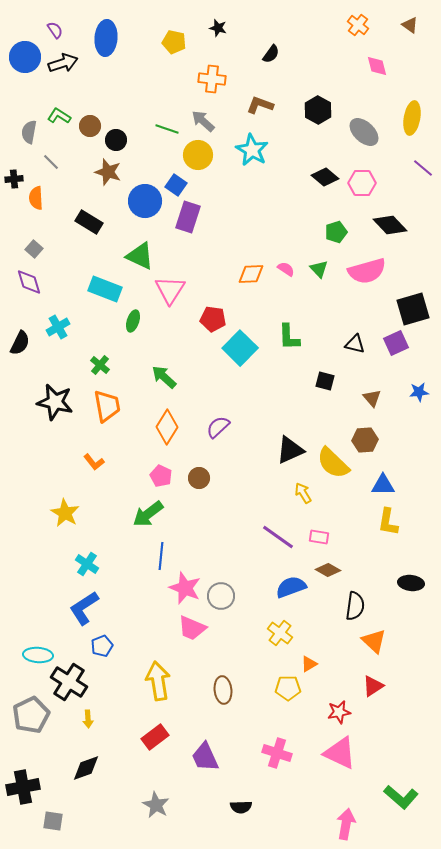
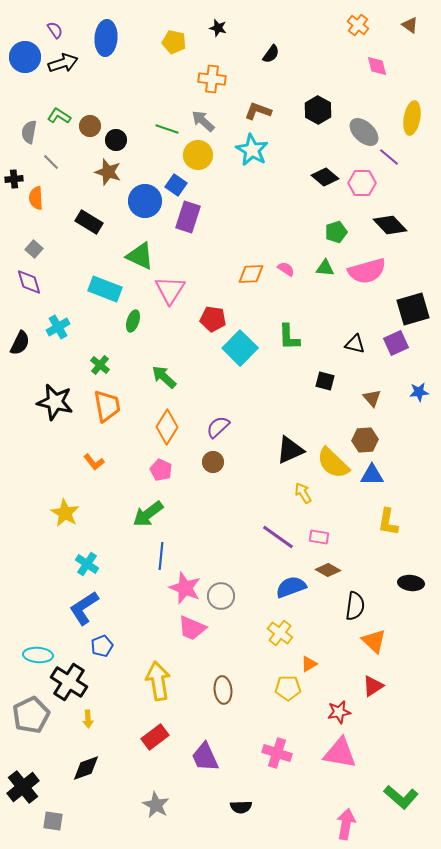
brown L-shape at (260, 105): moved 2 px left, 6 px down
purple line at (423, 168): moved 34 px left, 11 px up
green triangle at (319, 269): moved 6 px right, 1 px up; rotated 42 degrees counterclockwise
pink pentagon at (161, 476): moved 6 px up
brown circle at (199, 478): moved 14 px right, 16 px up
blue triangle at (383, 485): moved 11 px left, 10 px up
pink triangle at (340, 753): rotated 15 degrees counterclockwise
black cross at (23, 787): rotated 28 degrees counterclockwise
